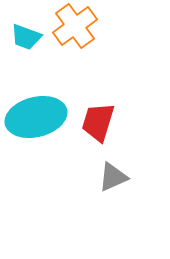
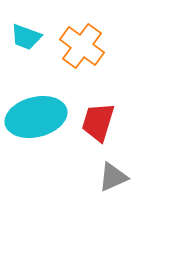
orange cross: moved 7 px right, 20 px down; rotated 18 degrees counterclockwise
